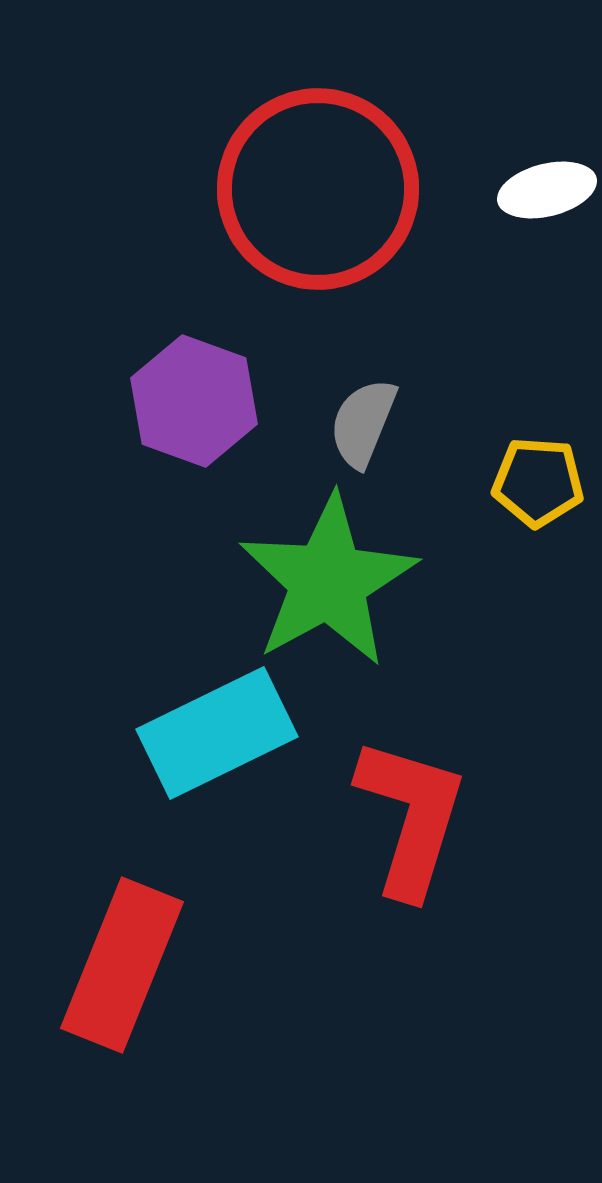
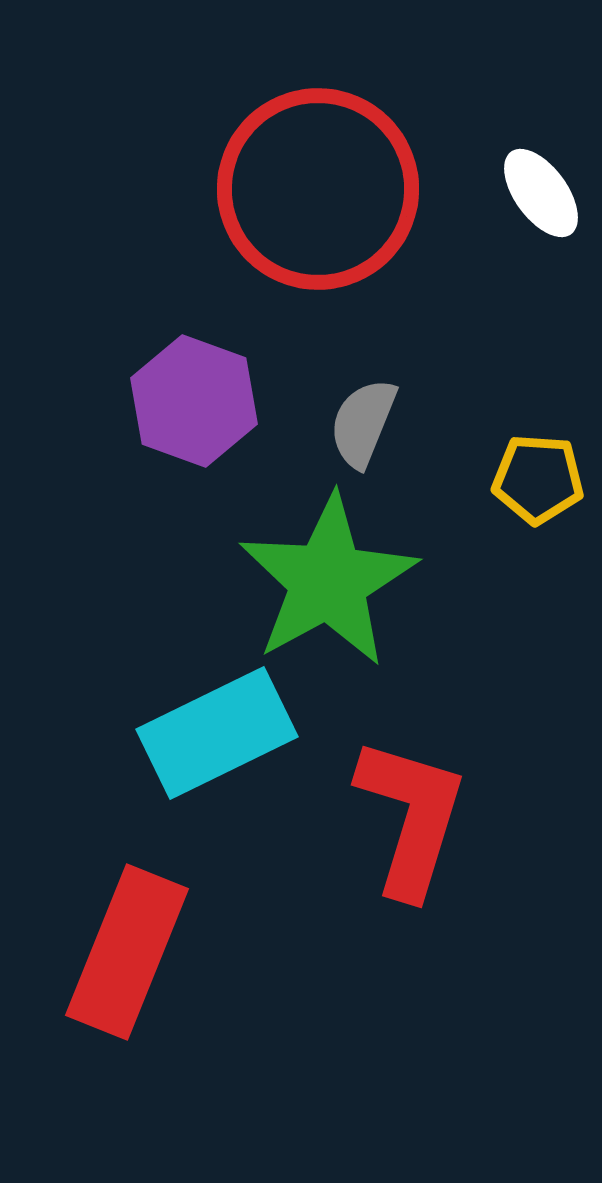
white ellipse: moved 6 px left, 3 px down; rotated 68 degrees clockwise
yellow pentagon: moved 3 px up
red rectangle: moved 5 px right, 13 px up
